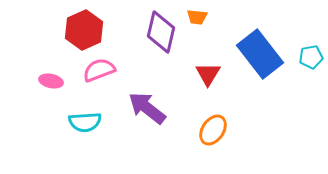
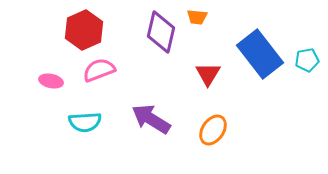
cyan pentagon: moved 4 px left, 3 px down
purple arrow: moved 4 px right, 11 px down; rotated 6 degrees counterclockwise
